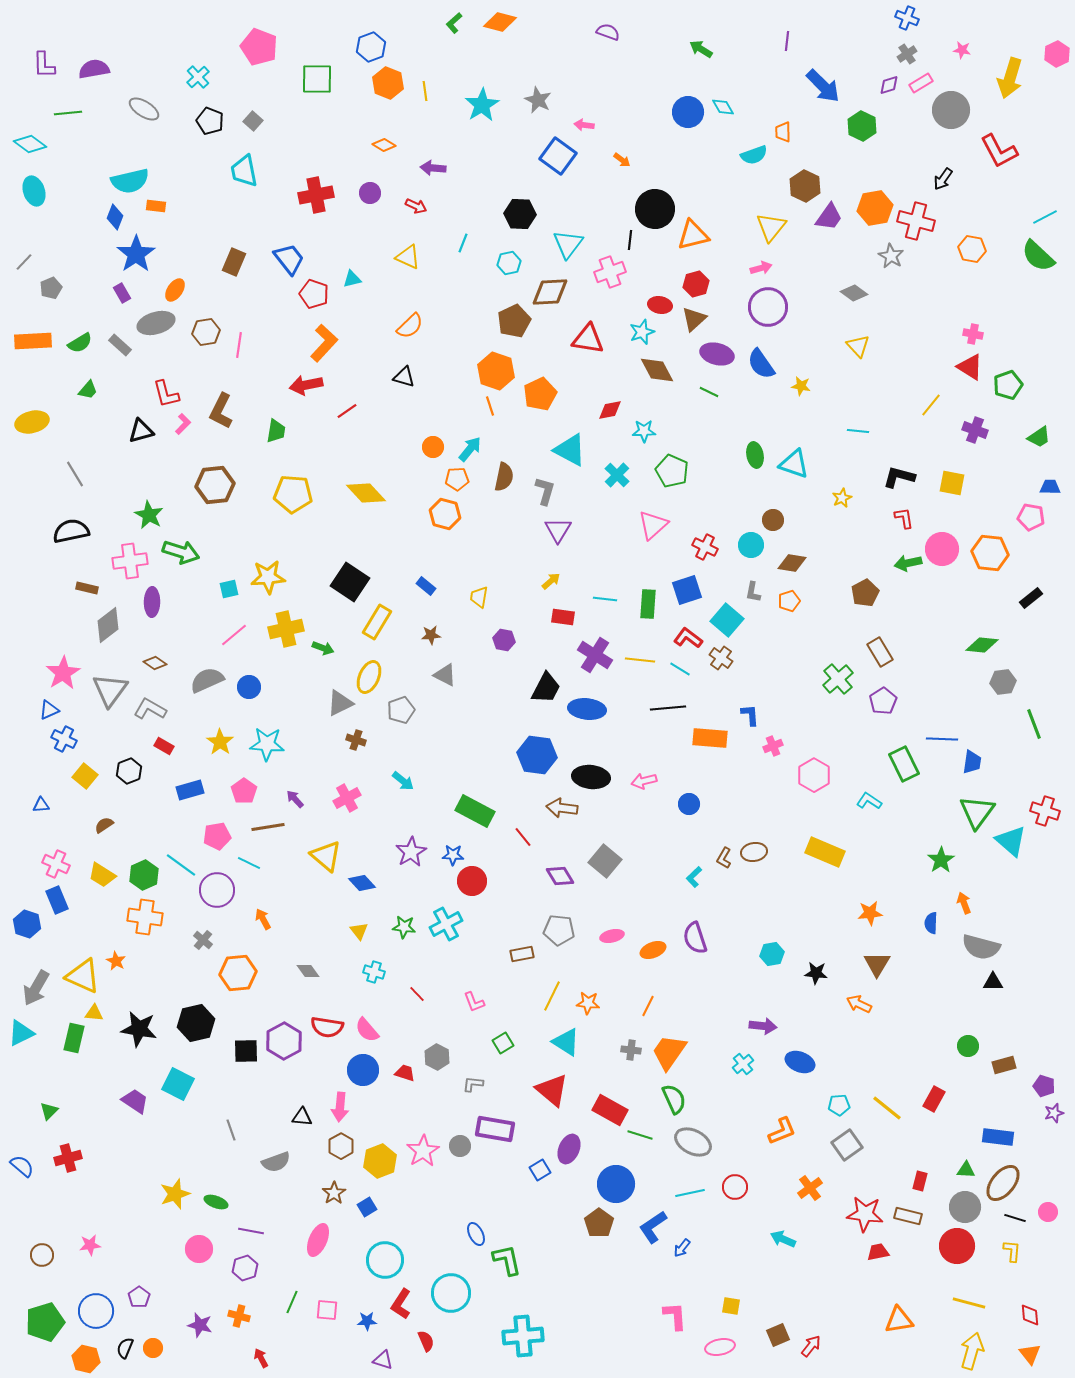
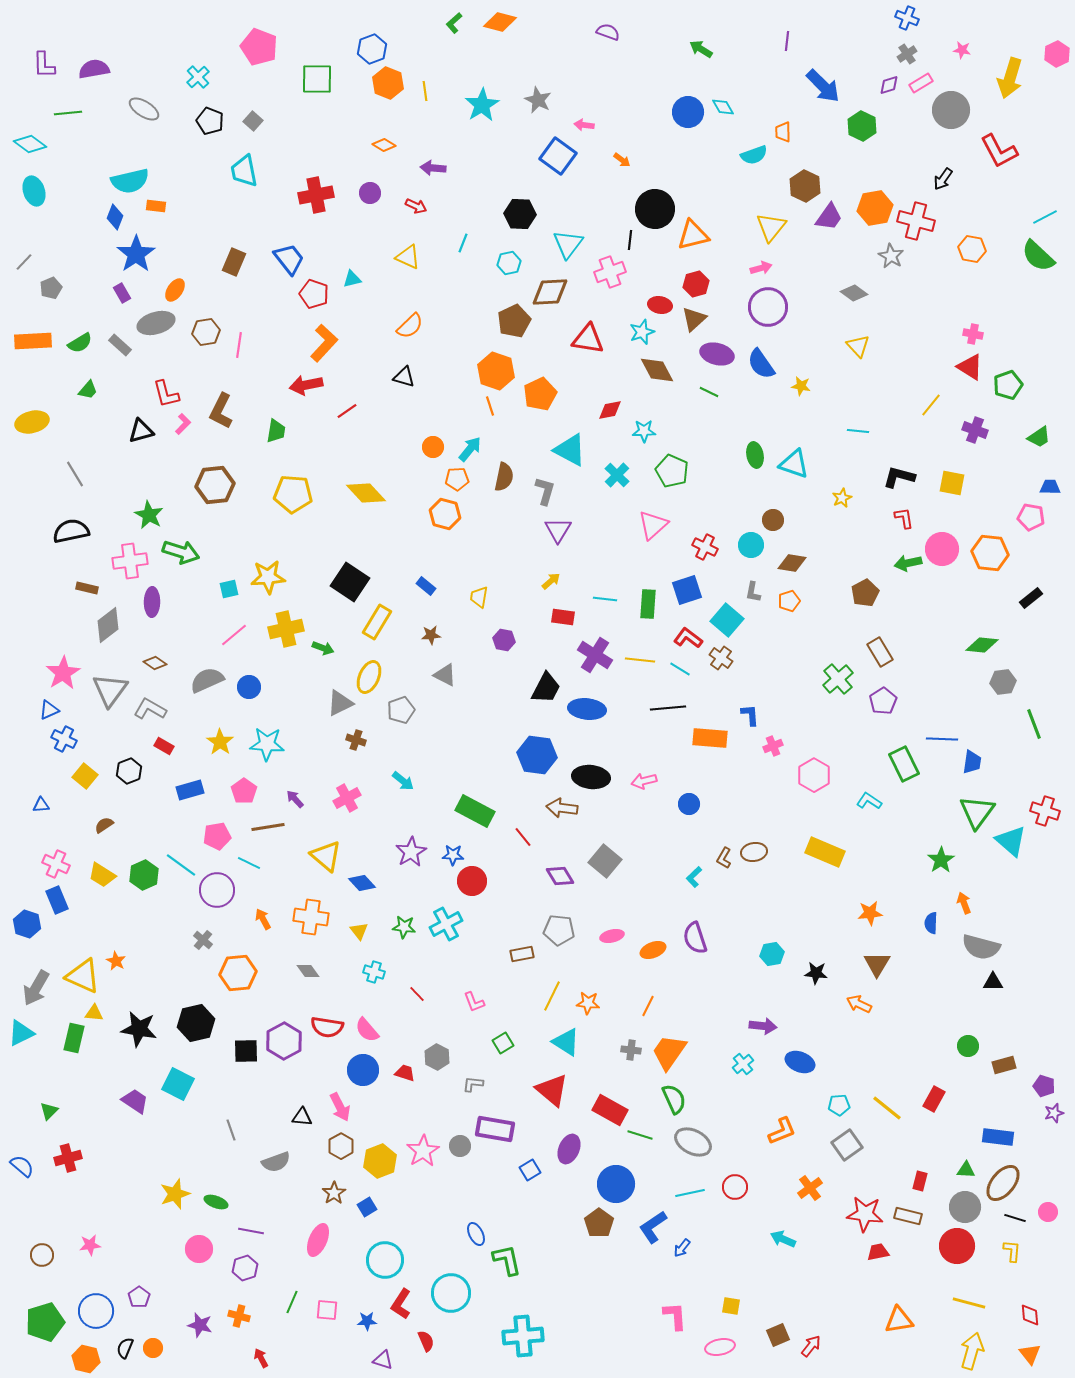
blue hexagon at (371, 47): moved 1 px right, 2 px down
orange cross at (145, 917): moved 166 px right
pink arrow at (340, 1107): rotated 32 degrees counterclockwise
blue square at (540, 1170): moved 10 px left
